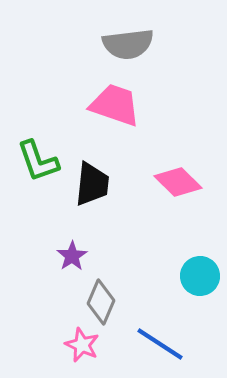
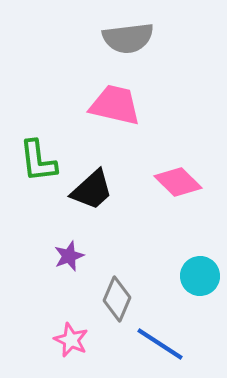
gray semicircle: moved 6 px up
pink trapezoid: rotated 6 degrees counterclockwise
green L-shape: rotated 12 degrees clockwise
black trapezoid: moved 6 px down; rotated 42 degrees clockwise
purple star: moved 3 px left; rotated 12 degrees clockwise
gray diamond: moved 16 px right, 3 px up
pink star: moved 11 px left, 5 px up
